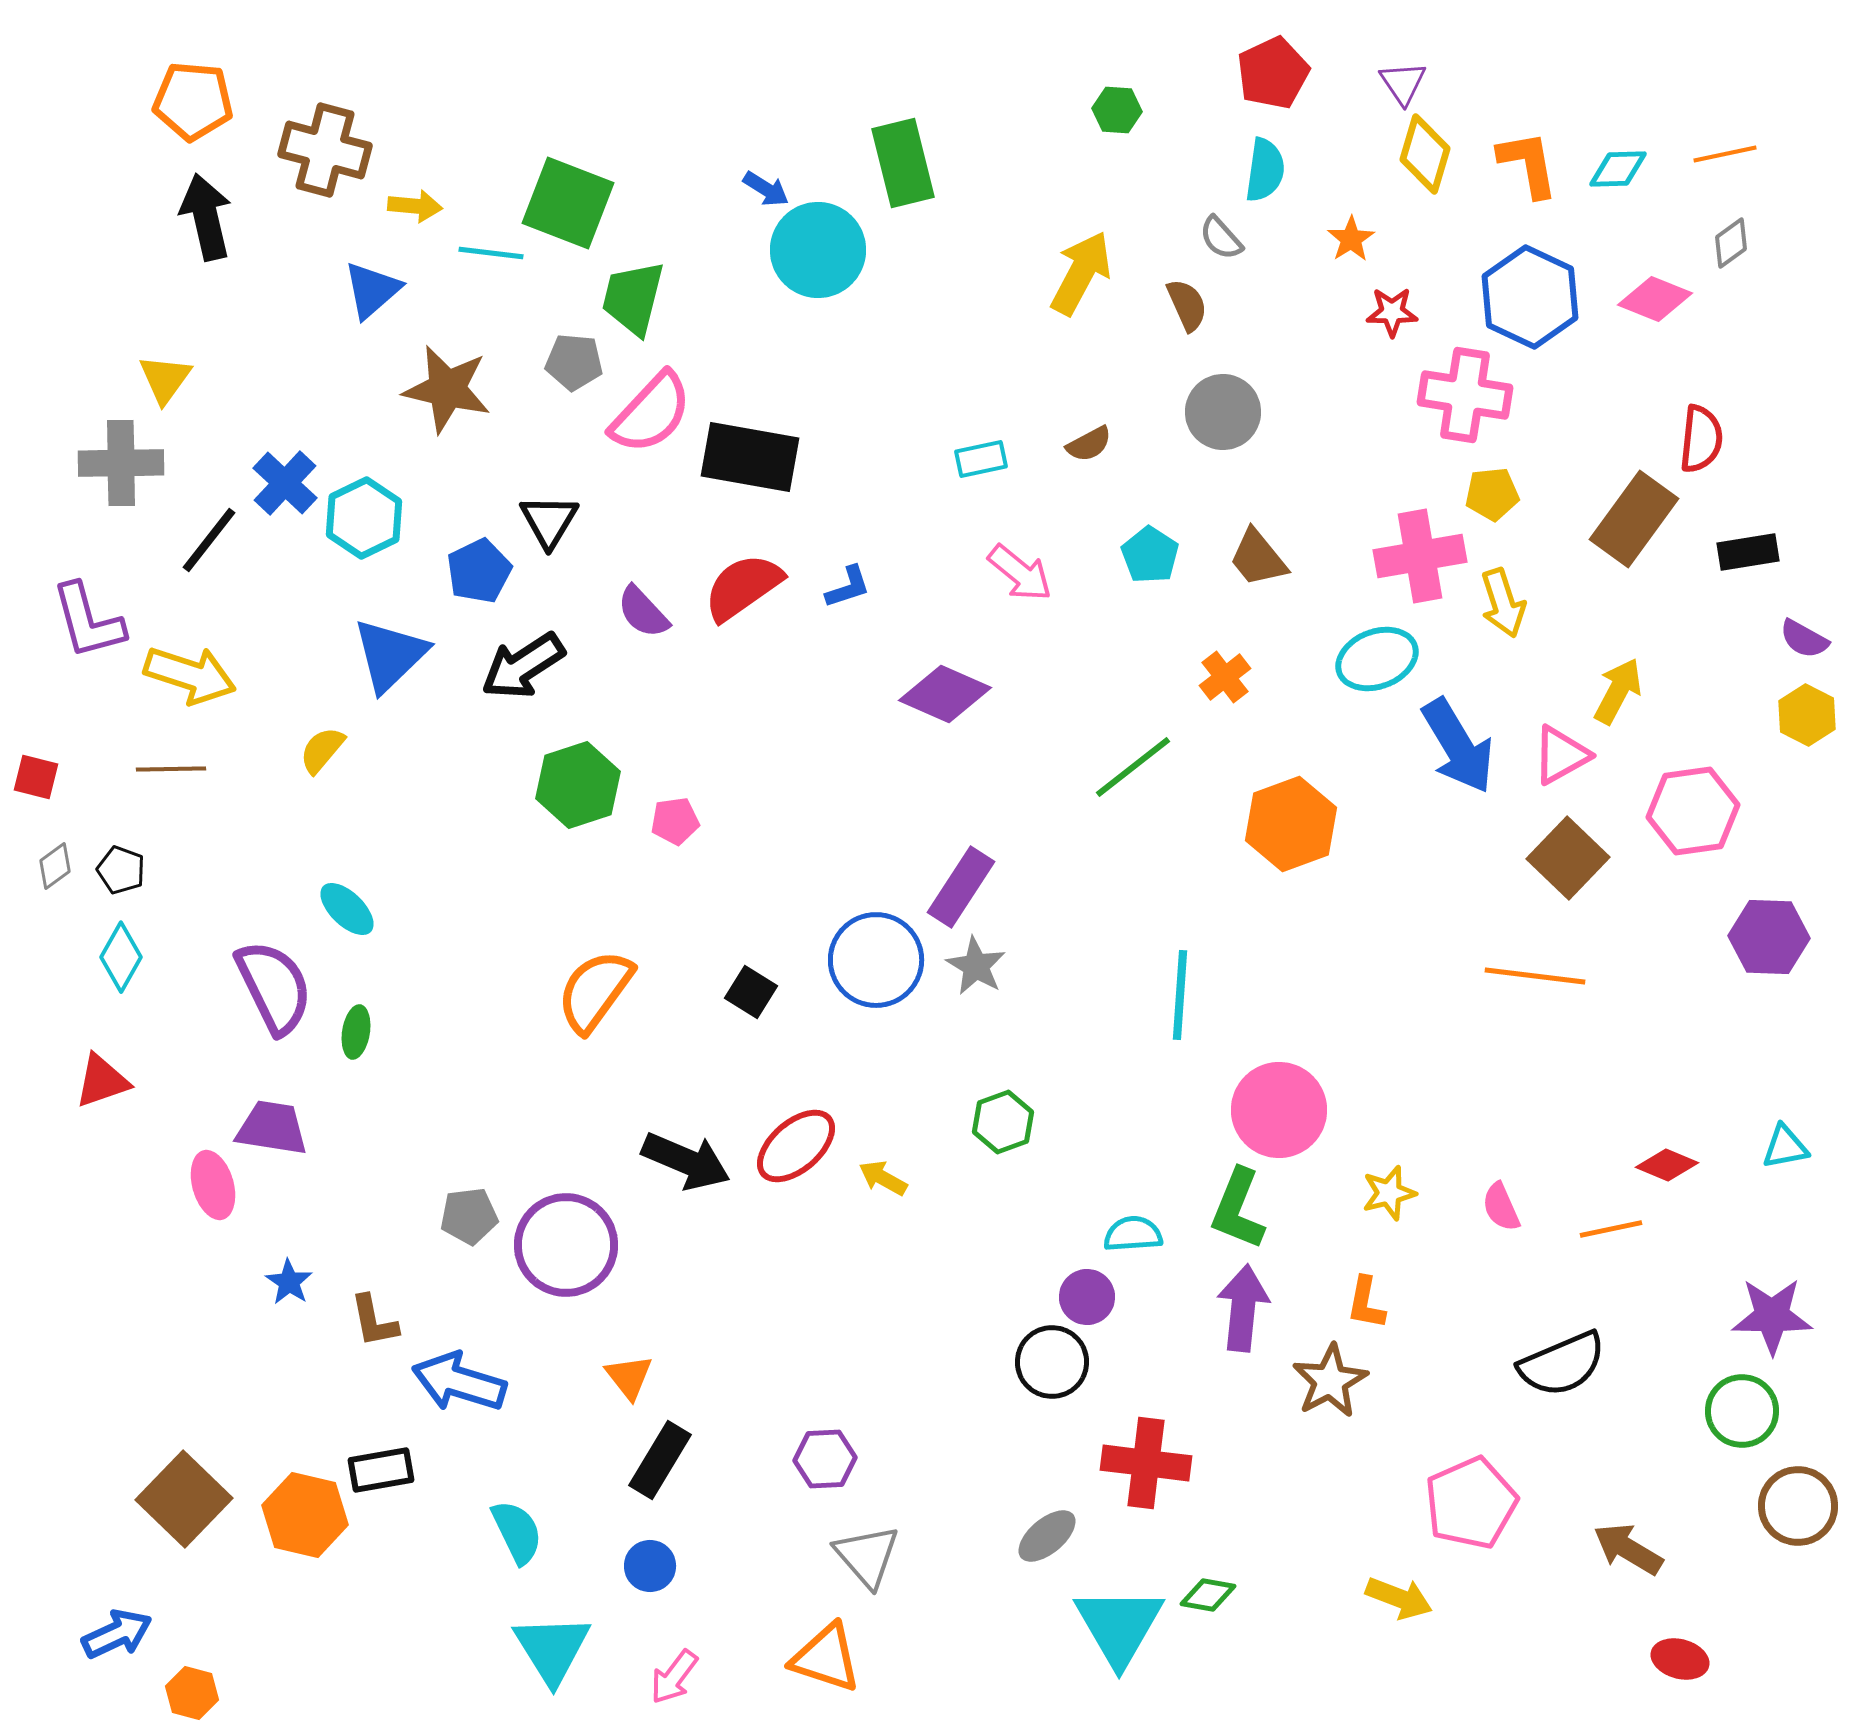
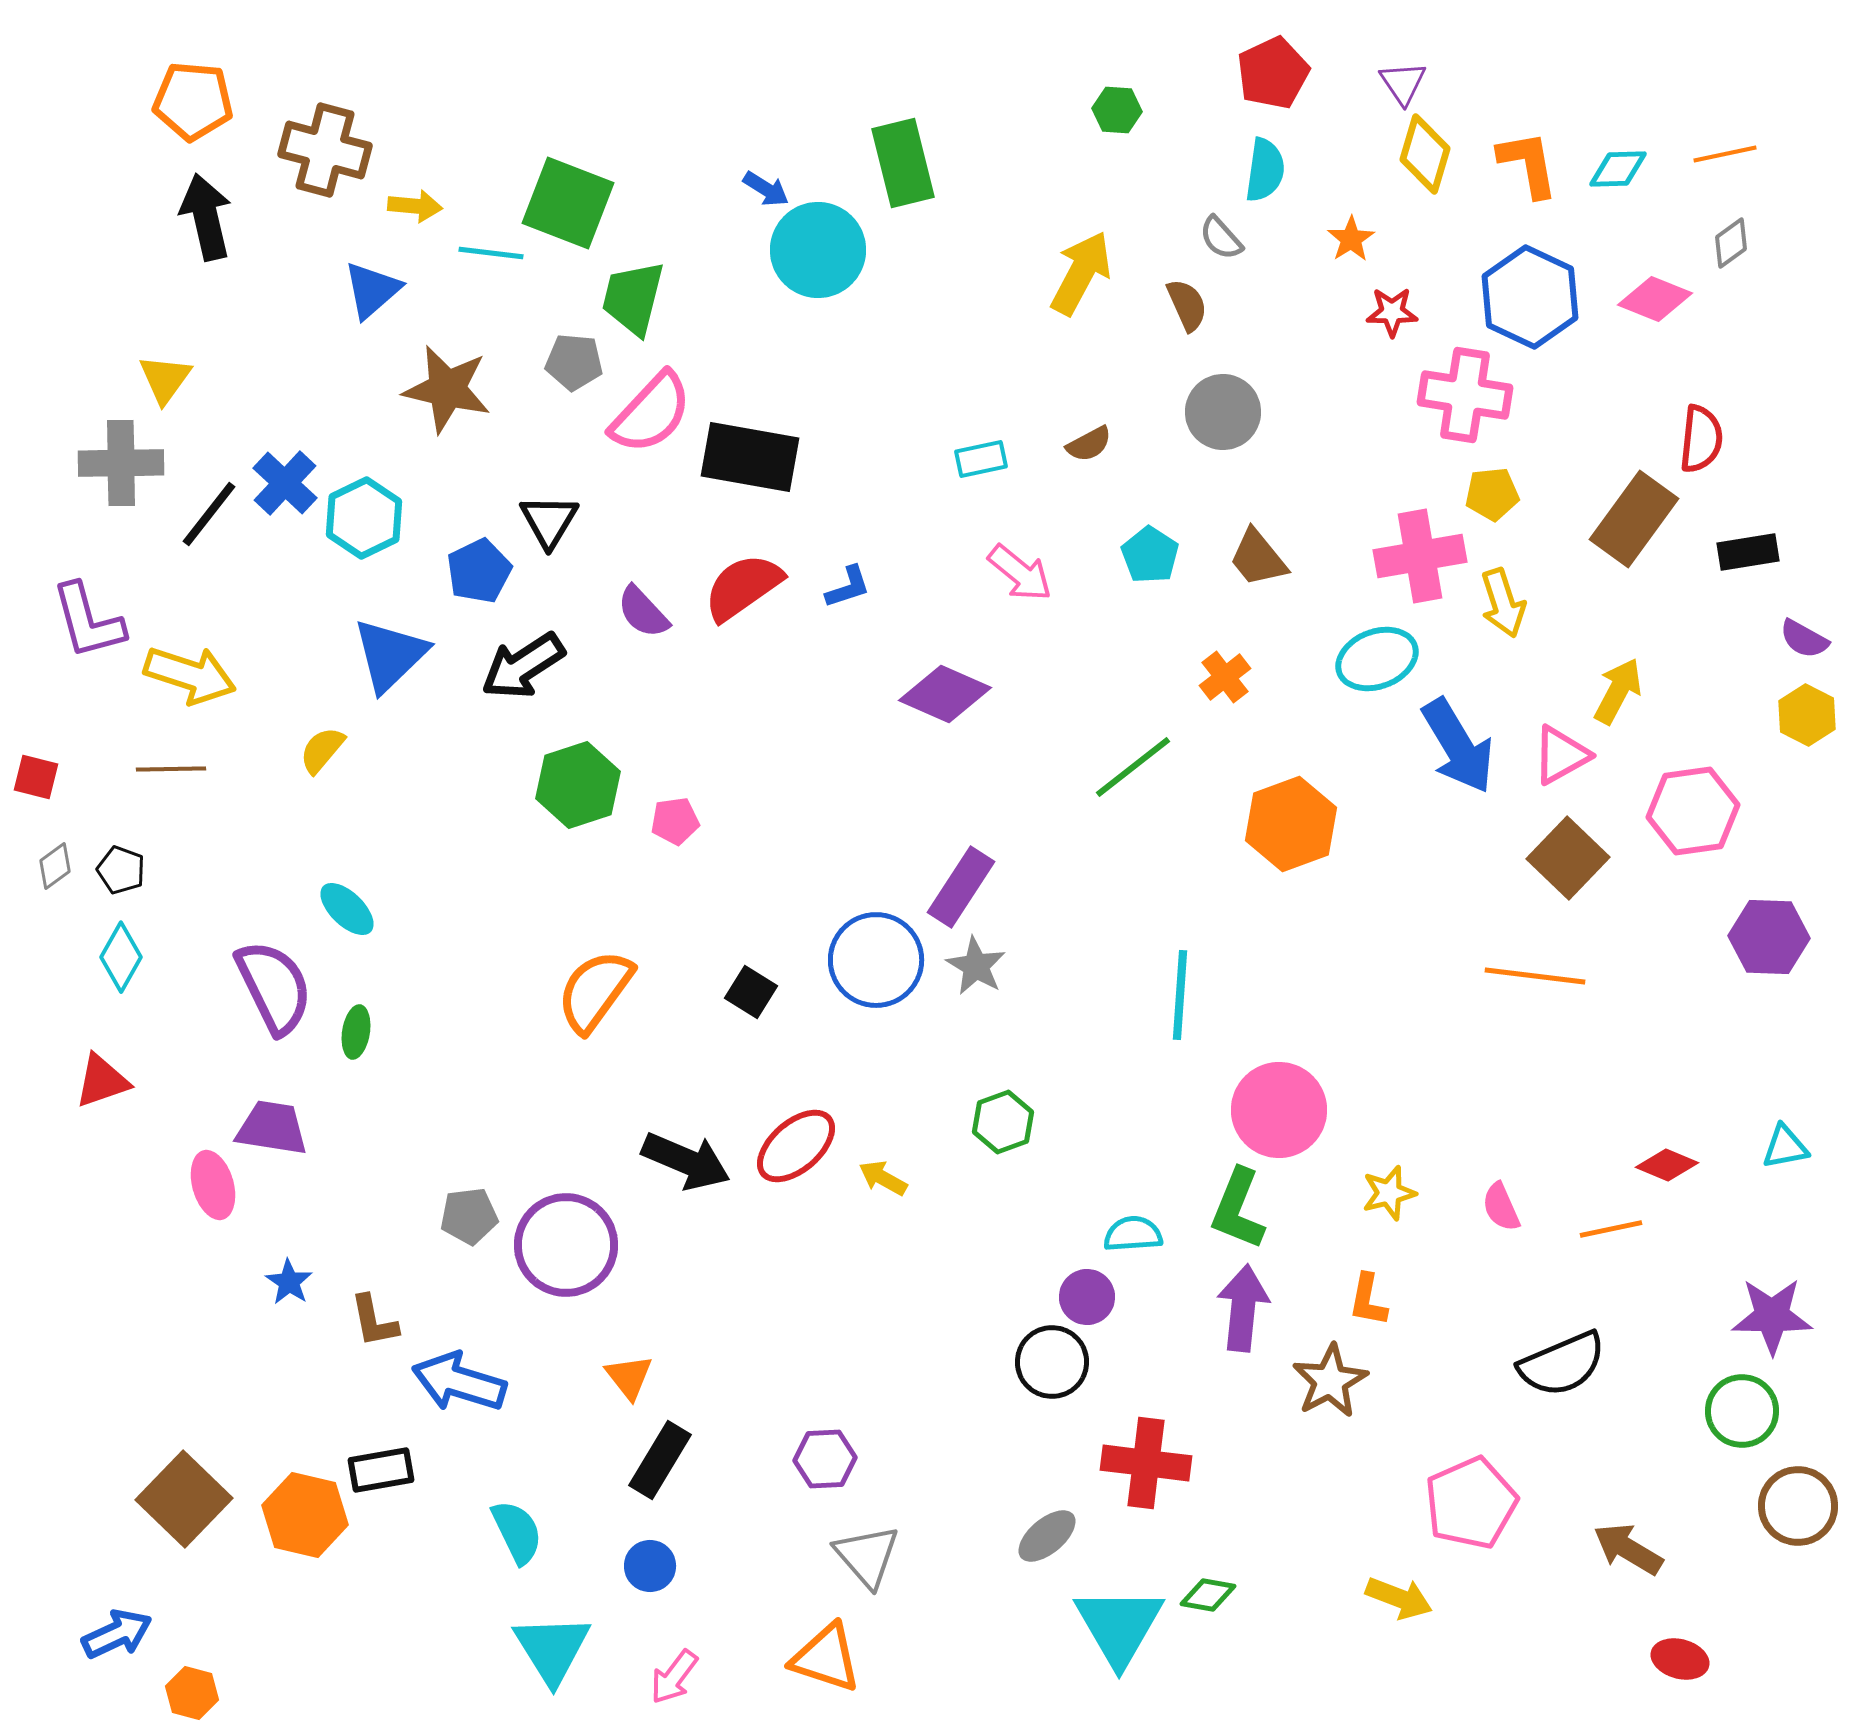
black line at (209, 540): moved 26 px up
orange L-shape at (1366, 1303): moved 2 px right, 3 px up
